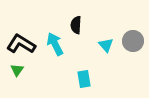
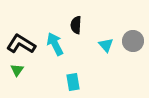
cyan rectangle: moved 11 px left, 3 px down
